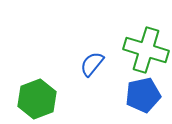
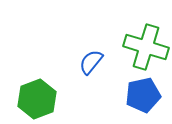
green cross: moved 3 px up
blue semicircle: moved 1 px left, 2 px up
